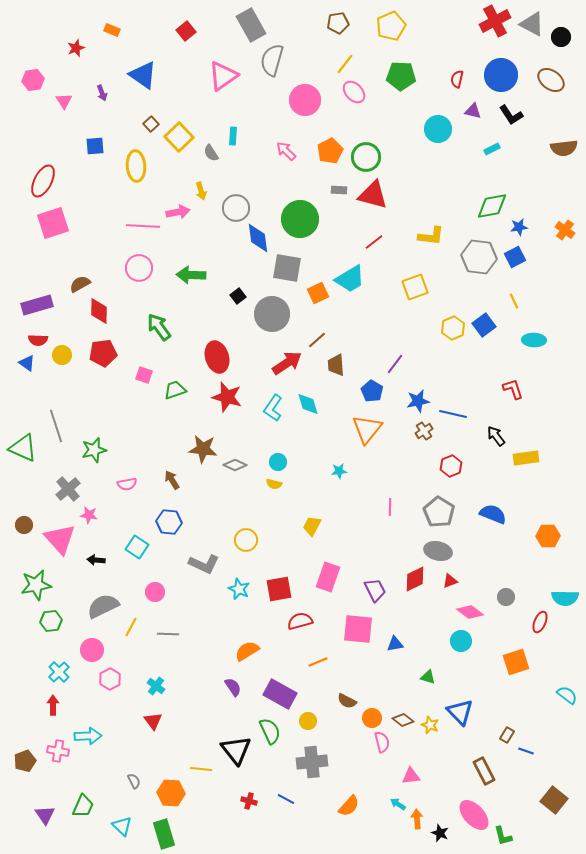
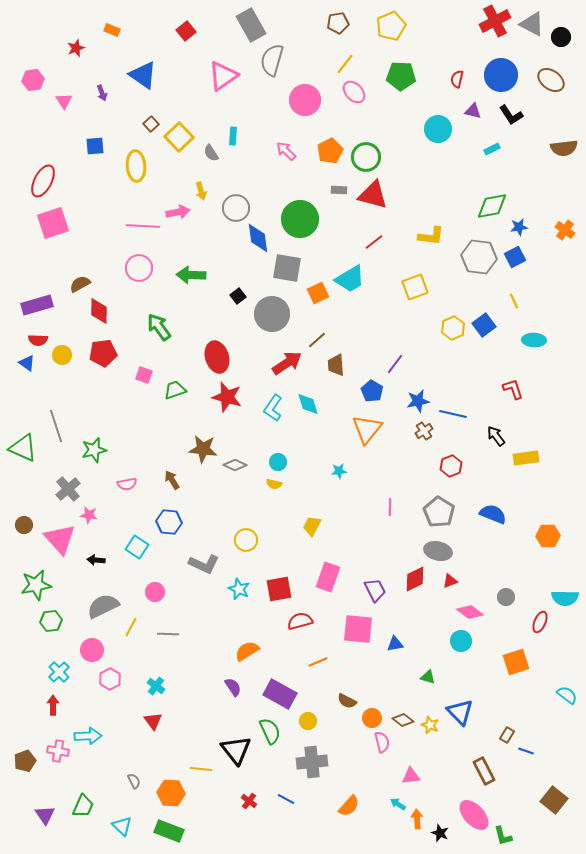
red cross at (249, 801): rotated 21 degrees clockwise
green rectangle at (164, 834): moved 5 px right, 3 px up; rotated 52 degrees counterclockwise
